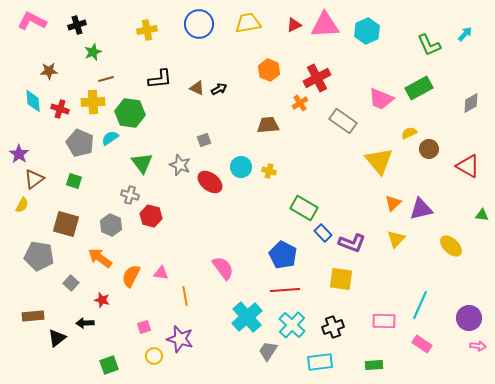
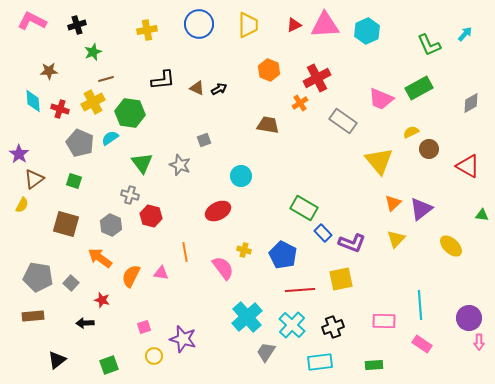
yellow trapezoid at (248, 23): moved 2 px down; rotated 100 degrees clockwise
black L-shape at (160, 79): moved 3 px right, 1 px down
yellow cross at (93, 102): rotated 25 degrees counterclockwise
brown trapezoid at (268, 125): rotated 15 degrees clockwise
yellow semicircle at (409, 133): moved 2 px right, 1 px up
cyan circle at (241, 167): moved 9 px down
yellow cross at (269, 171): moved 25 px left, 79 px down
red ellipse at (210, 182): moved 8 px right, 29 px down; rotated 65 degrees counterclockwise
purple triangle at (421, 209): rotated 25 degrees counterclockwise
gray pentagon at (39, 256): moved 1 px left, 21 px down
yellow square at (341, 279): rotated 20 degrees counterclockwise
red line at (285, 290): moved 15 px right
orange line at (185, 296): moved 44 px up
cyan line at (420, 305): rotated 28 degrees counterclockwise
black triangle at (57, 338): moved 22 px down
purple star at (180, 339): moved 3 px right
pink arrow at (478, 346): moved 1 px right, 4 px up; rotated 84 degrees clockwise
gray trapezoid at (268, 351): moved 2 px left, 1 px down
